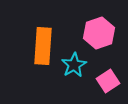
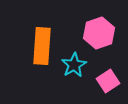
orange rectangle: moved 1 px left
